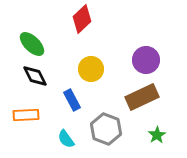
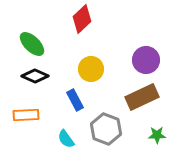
black diamond: rotated 40 degrees counterclockwise
blue rectangle: moved 3 px right
green star: rotated 30 degrees clockwise
